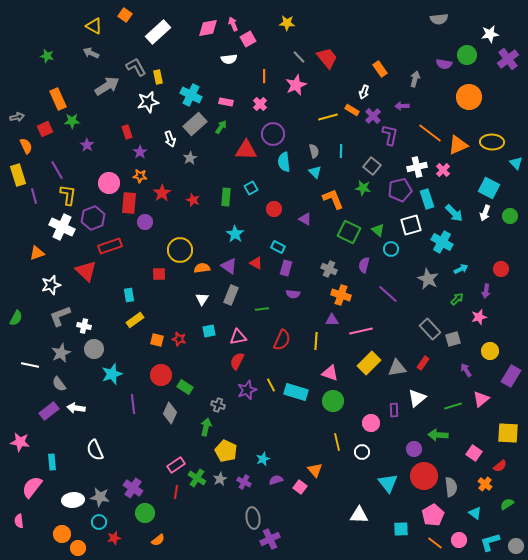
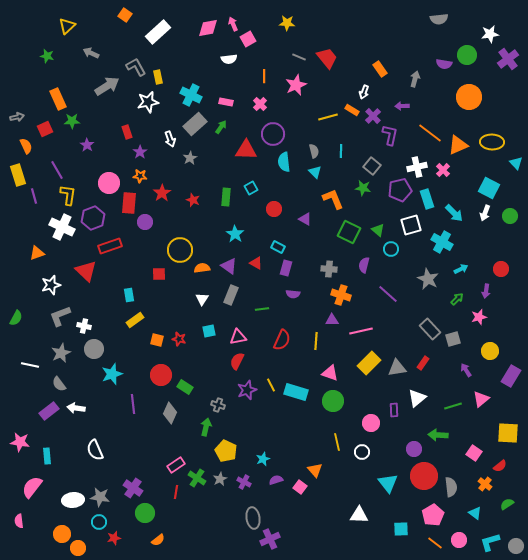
yellow triangle at (94, 26): moved 27 px left; rotated 48 degrees clockwise
gray line at (299, 57): rotated 24 degrees counterclockwise
gray cross at (329, 269): rotated 21 degrees counterclockwise
cyan rectangle at (52, 462): moved 5 px left, 6 px up
